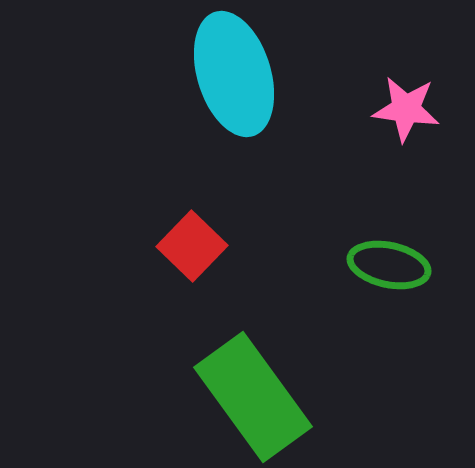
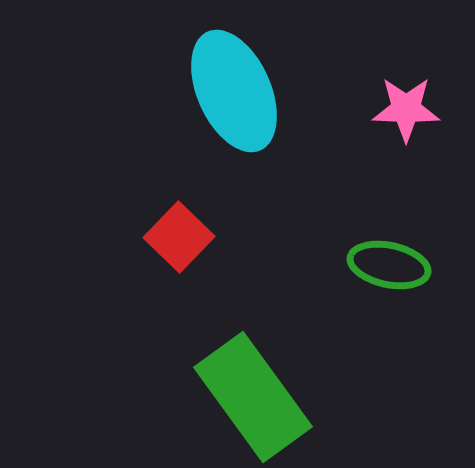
cyan ellipse: moved 17 px down; rotated 7 degrees counterclockwise
pink star: rotated 6 degrees counterclockwise
red square: moved 13 px left, 9 px up
